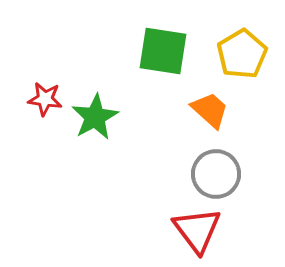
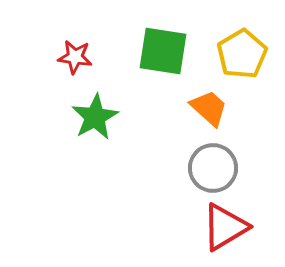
red star: moved 30 px right, 42 px up
orange trapezoid: moved 1 px left, 2 px up
gray circle: moved 3 px left, 6 px up
red triangle: moved 28 px right, 3 px up; rotated 36 degrees clockwise
